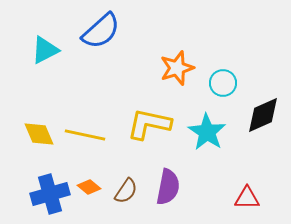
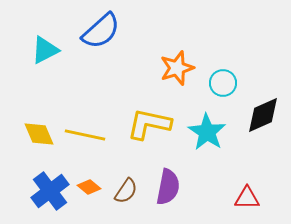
blue cross: moved 3 px up; rotated 21 degrees counterclockwise
